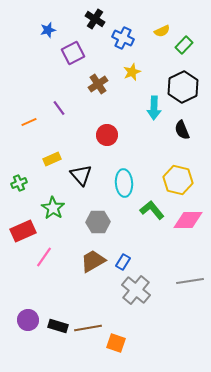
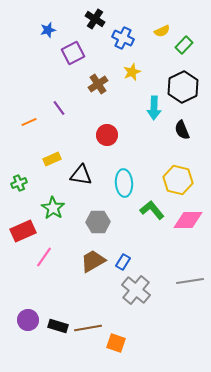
black triangle: rotated 40 degrees counterclockwise
